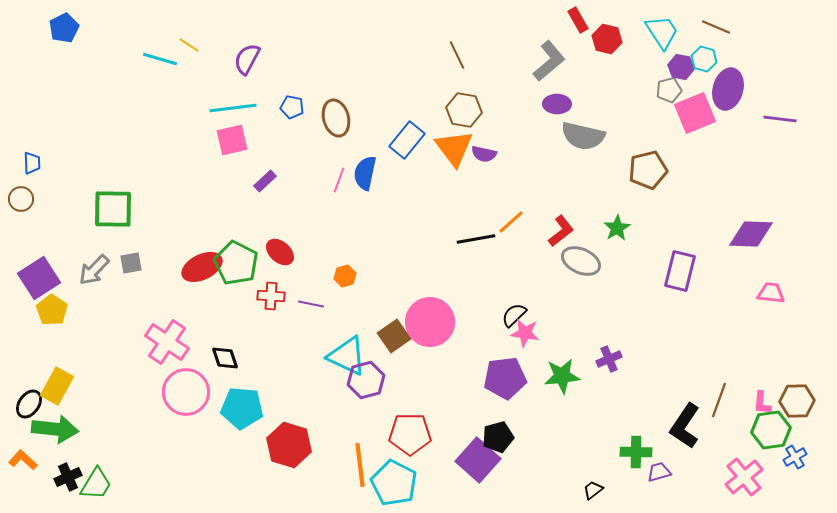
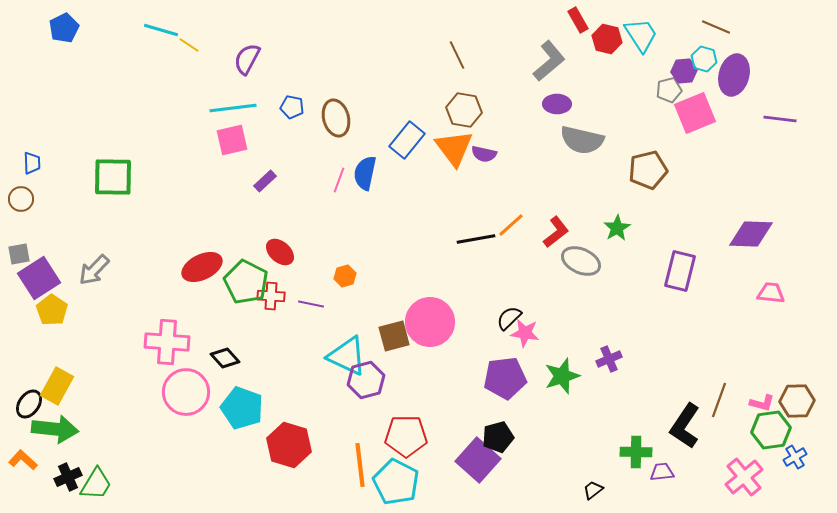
cyan trapezoid at (662, 32): moved 21 px left, 3 px down
cyan line at (160, 59): moved 1 px right, 29 px up
purple hexagon at (681, 67): moved 3 px right, 4 px down; rotated 15 degrees counterclockwise
purple ellipse at (728, 89): moved 6 px right, 14 px up
gray semicircle at (583, 136): moved 1 px left, 4 px down
green square at (113, 209): moved 32 px up
orange line at (511, 222): moved 3 px down
red L-shape at (561, 231): moved 5 px left, 1 px down
gray square at (131, 263): moved 112 px left, 9 px up
green pentagon at (236, 263): moved 10 px right, 19 px down
black semicircle at (514, 315): moved 5 px left, 3 px down
brown square at (394, 336): rotated 20 degrees clockwise
pink cross at (167, 342): rotated 30 degrees counterclockwise
black diamond at (225, 358): rotated 24 degrees counterclockwise
green star at (562, 376): rotated 12 degrees counterclockwise
pink L-shape at (762, 403): rotated 80 degrees counterclockwise
cyan pentagon at (242, 408): rotated 15 degrees clockwise
red pentagon at (410, 434): moved 4 px left, 2 px down
purple trapezoid at (659, 472): moved 3 px right; rotated 10 degrees clockwise
cyan pentagon at (394, 483): moved 2 px right, 1 px up
